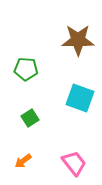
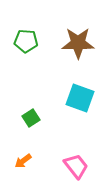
brown star: moved 3 px down
green pentagon: moved 28 px up
green square: moved 1 px right
pink trapezoid: moved 2 px right, 3 px down
